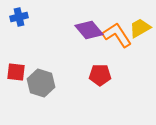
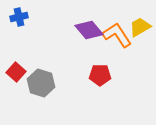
yellow trapezoid: moved 1 px up
red square: rotated 36 degrees clockwise
